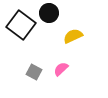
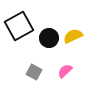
black circle: moved 25 px down
black square: moved 2 px left, 1 px down; rotated 24 degrees clockwise
pink semicircle: moved 4 px right, 2 px down
